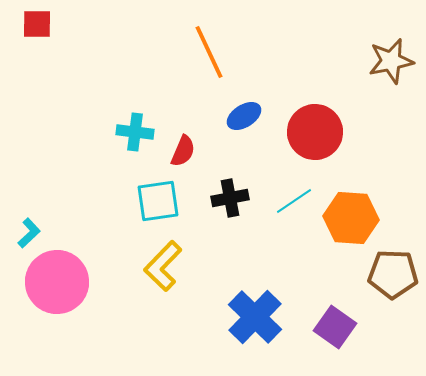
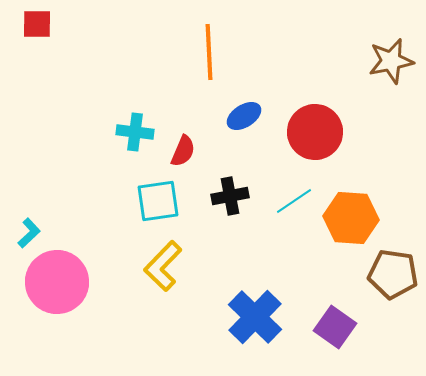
orange line: rotated 22 degrees clockwise
black cross: moved 2 px up
brown pentagon: rotated 6 degrees clockwise
